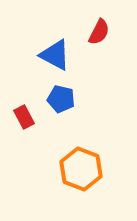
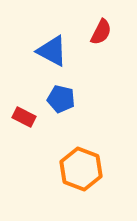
red semicircle: moved 2 px right
blue triangle: moved 3 px left, 4 px up
red rectangle: rotated 35 degrees counterclockwise
